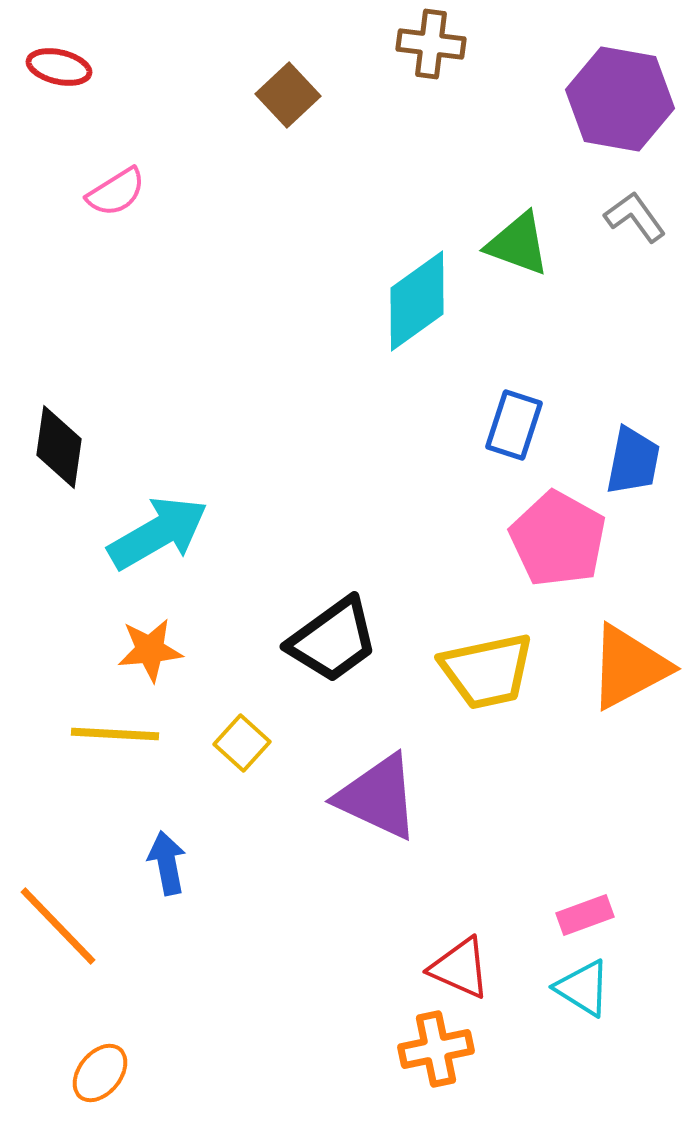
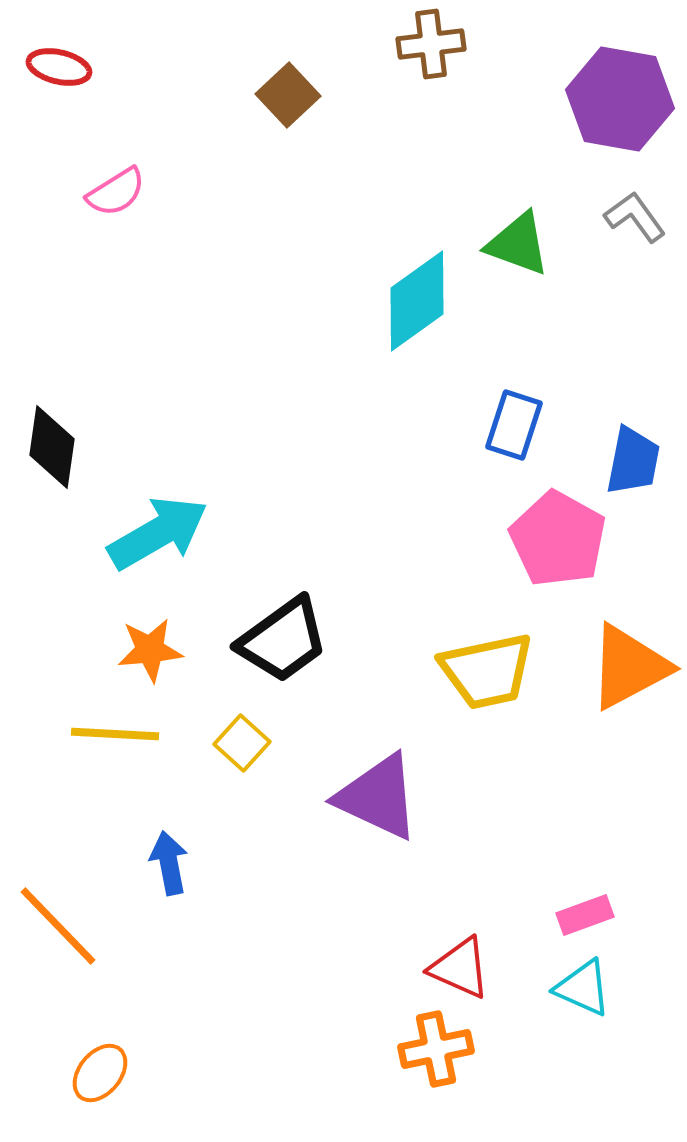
brown cross: rotated 14 degrees counterclockwise
black diamond: moved 7 px left
black trapezoid: moved 50 px left
blue arrow: moved 2 px right
cyan triangle: rotated 8 degrees counterclockwise
